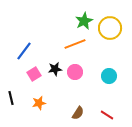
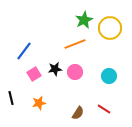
green star: moved 1 px up
red line: moved 3 px left, 6 px up
